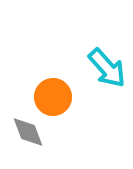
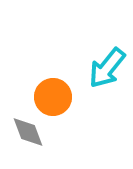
cyan arrow: rotated 81 degrees clockwise
